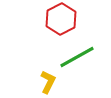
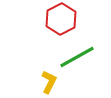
yellow L-shape: moved 1 px right
